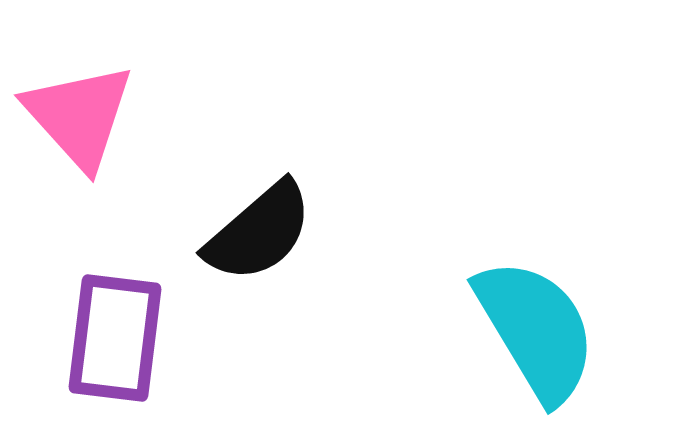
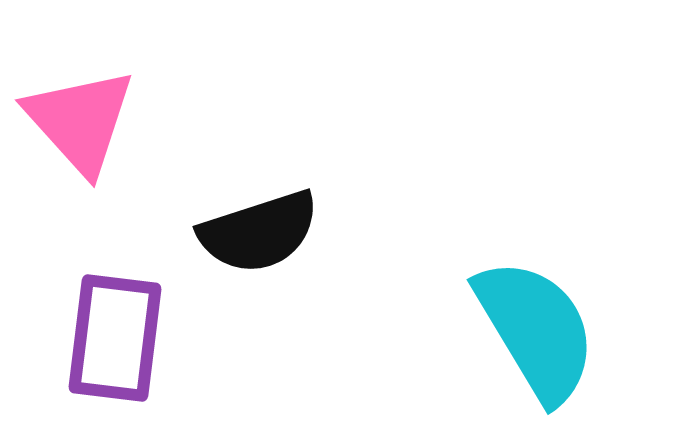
pink triangle: moved 1 px right, 5 px down
black semicircle: rotated 23 degrees clockwise
